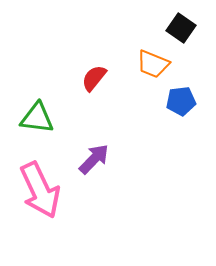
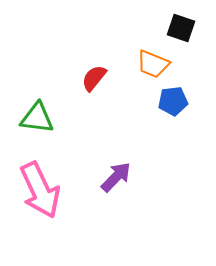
black square: rotated 16 degrees counterclockwise
blue pentagon: moved 8 px left
purple arrow: moved 22 px right, 18 px down
